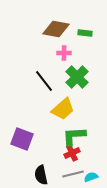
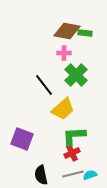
brown diamond: moved 11 px right, 2 px down
green cross: moved 1 px left, 2 px up
black line: moved 4 px down
cyan semicircle: moved 1 px left, 2 px up
